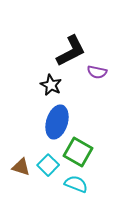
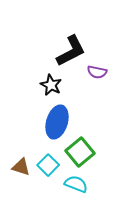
green square: moved 2 px right; rotated 20 degrees clockwise
